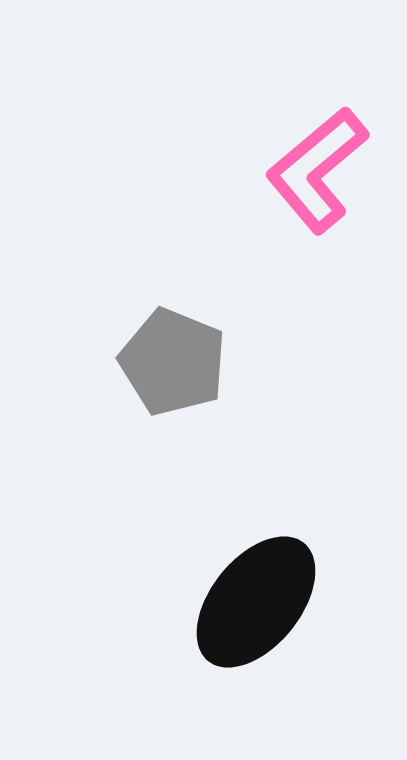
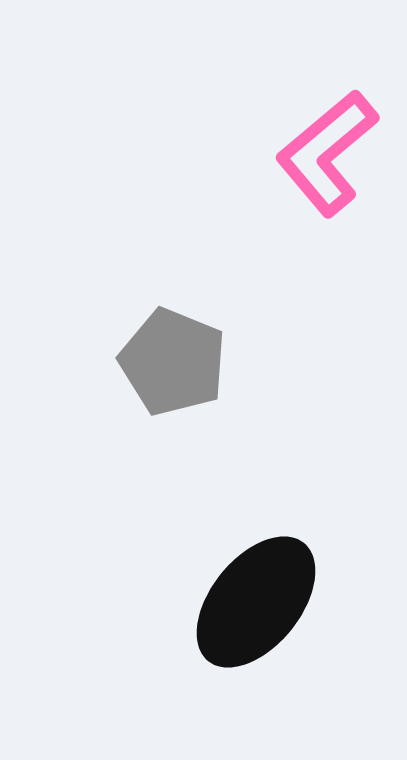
pink L-shape: moved 10 px right, 17 px up
